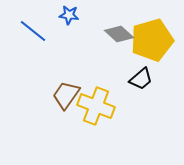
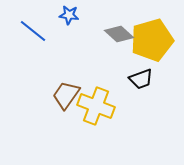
black trapezoid: rotated 20 degrees clockwise
